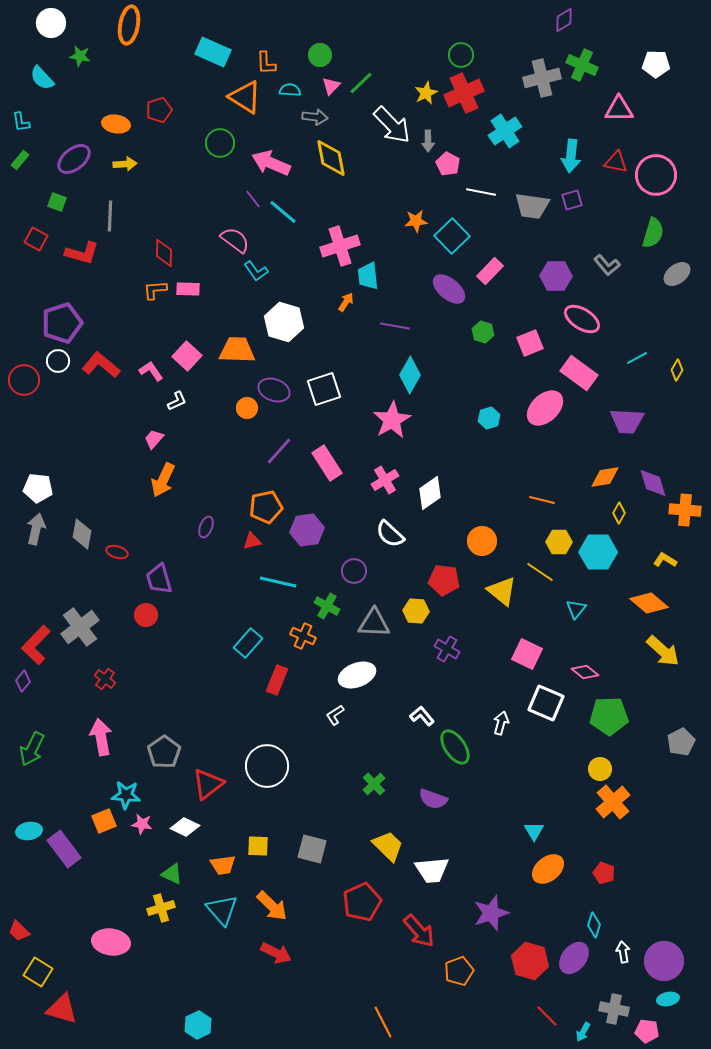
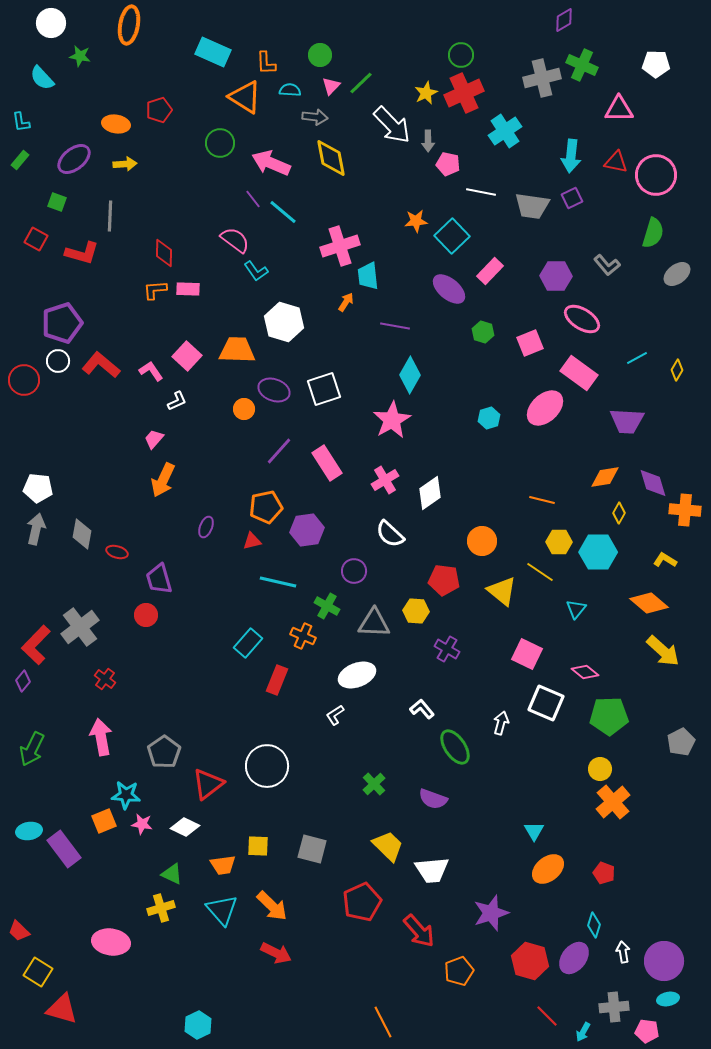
pink pentagon at (448, 164): rotated 15 degrees counterclockwise
purple square at (572, 200): moved 2 px up; rotated 10 degrees counterclockwise
orange circle at (247, 408): moved 3 px left, 1 px down
white L-shape at (422, 716): moved 7 px up
gray cross at (614, 1009): moved 2 px up; rotated 16 degrees counterclockwise
